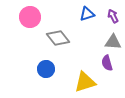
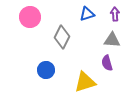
purple arrow: moved 2 px right, 2 px up; rotated 24 degrees clockwise
gray diamond: moved 4 px right, 1 px up; rotated 65 degrees clockwise
gray triangle: moved 1 px left, 2 px up
blue circle: moved 1 px down
